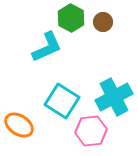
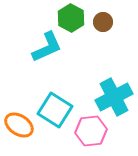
cyan square: moved 7 px left, 9 px down
